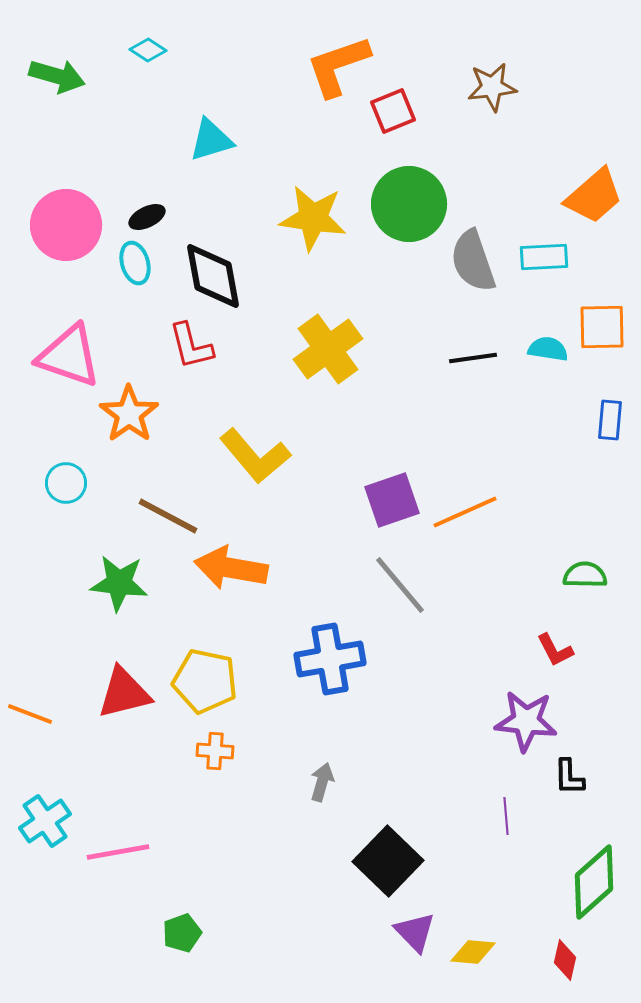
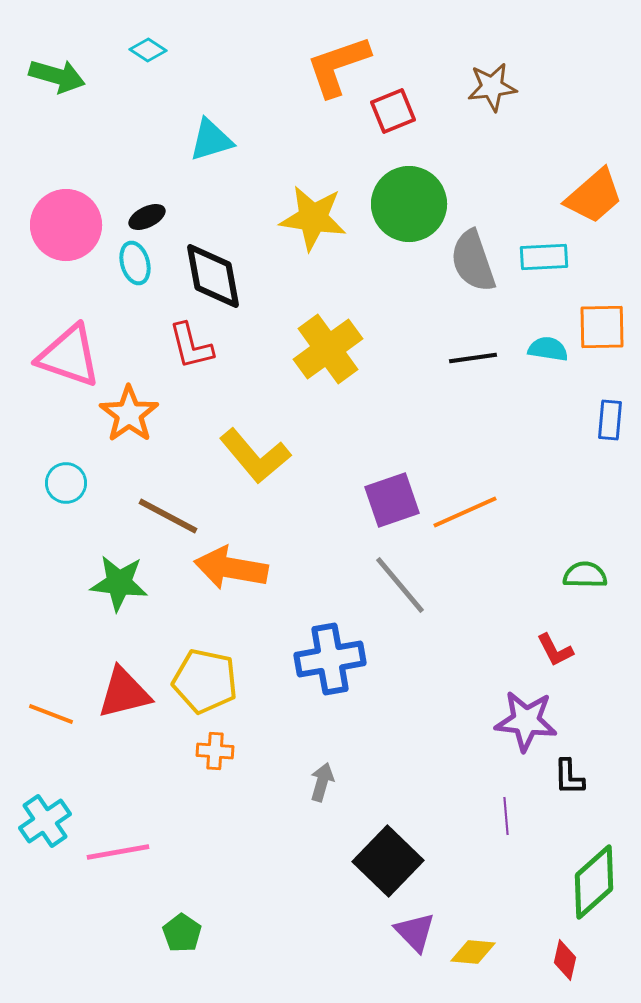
orange line at (30, 714): moved 21 px right
green pentagon at (182, 933): rotated 18 degrees counterclockwise
